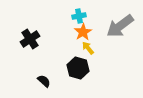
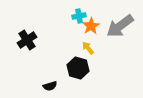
orange star: moved 8 px right, 6 px up
black cross: moved 3 px left, 1 px down
black semicircle: moved 6 px right, 5 px down; rotated 120 degrees clockwise
